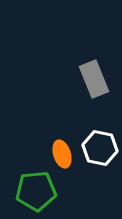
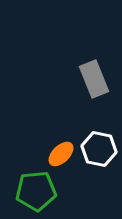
white hexagon: moved 1 px left, 1 px down
orange ellipse: moved 1 px left; rotated 64 degrees clockwise
